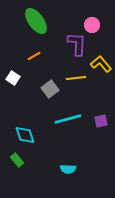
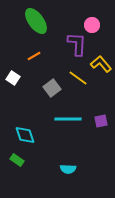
yellow line: moved 2 px right; rotated 42 degrees clockwise
gray square: moved 2 px right, 1 px up
cyan line: rotated 16 degrees clockwise
green rectangle: rotated 16 degrees counterclockwise
